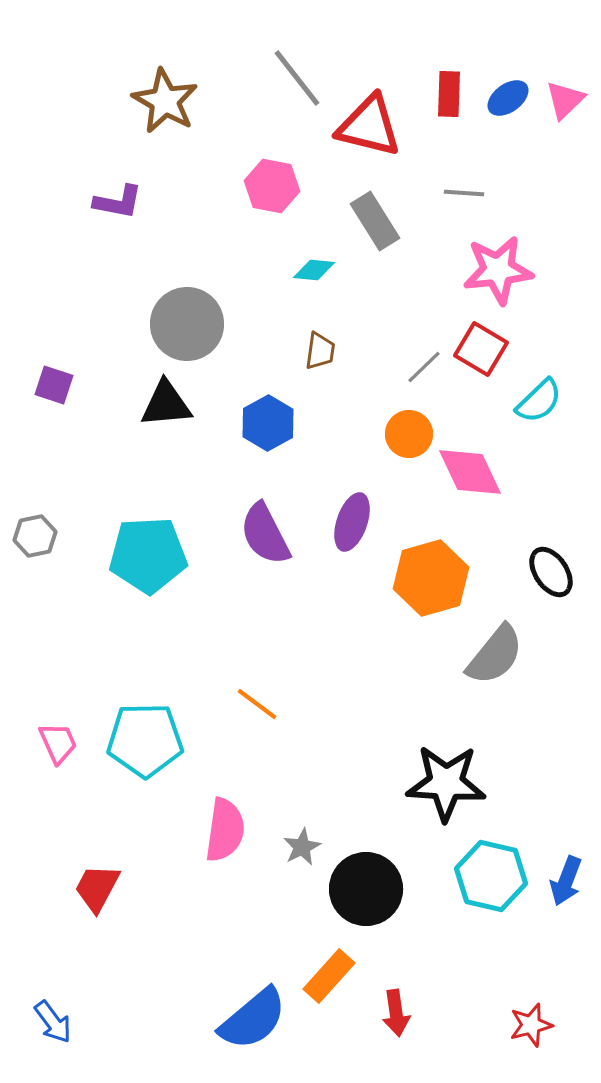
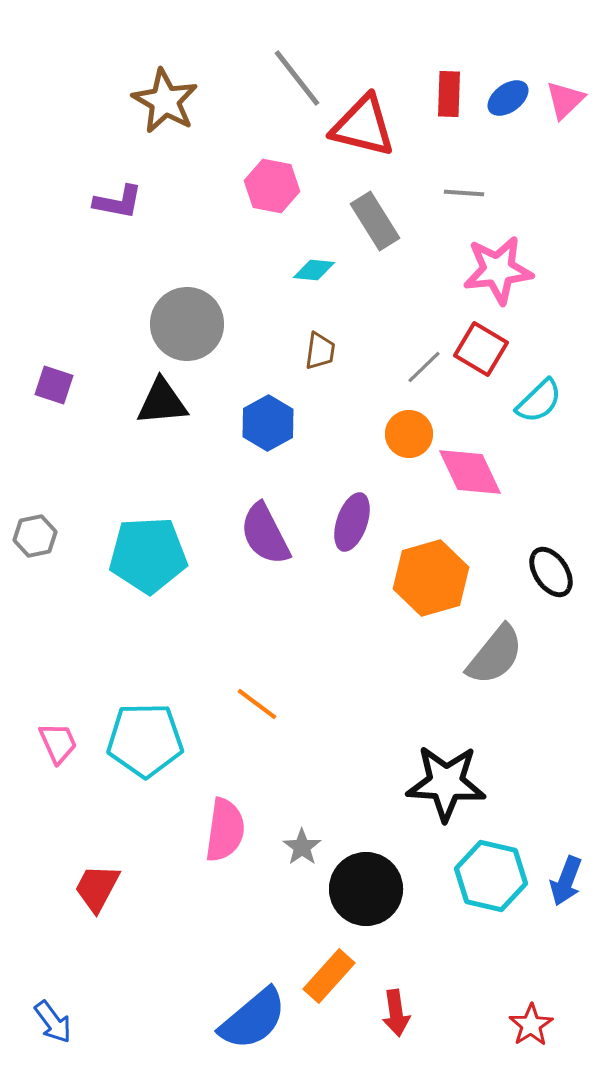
red triangle at (369, 126): moved 6 px left
black triangle at (166, 404): moved 4 px left, 2 px up
gray star at (302, 847): rotated 9 degrees counterclockwise
red star at (531, 1025): rotated 18 degrees counterclockwise
